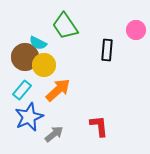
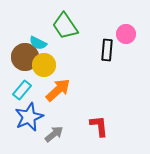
pink circle: moved 10 px left, 4 px down
